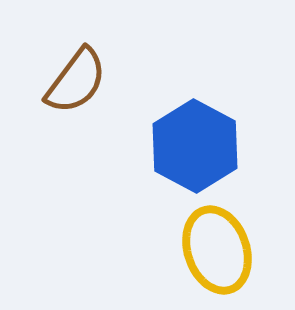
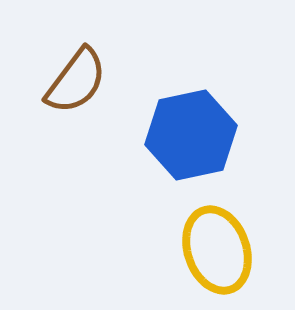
blue hexagon: moved 4 px left, 11 px up; rotated 20 degrees clockwise
